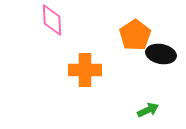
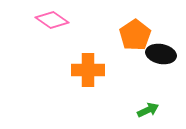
pink diamond: rotated 52 degrees counterclockwise
orange cross: moved 3 px right
